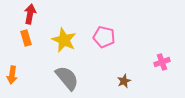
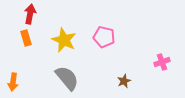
orange arrow: moved 1 px right, 7 px down
